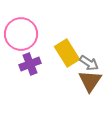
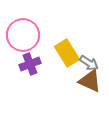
pink circle: moved 2 px right, 1 px down
brown triangle: rotated 40 degrees counterclockwise
